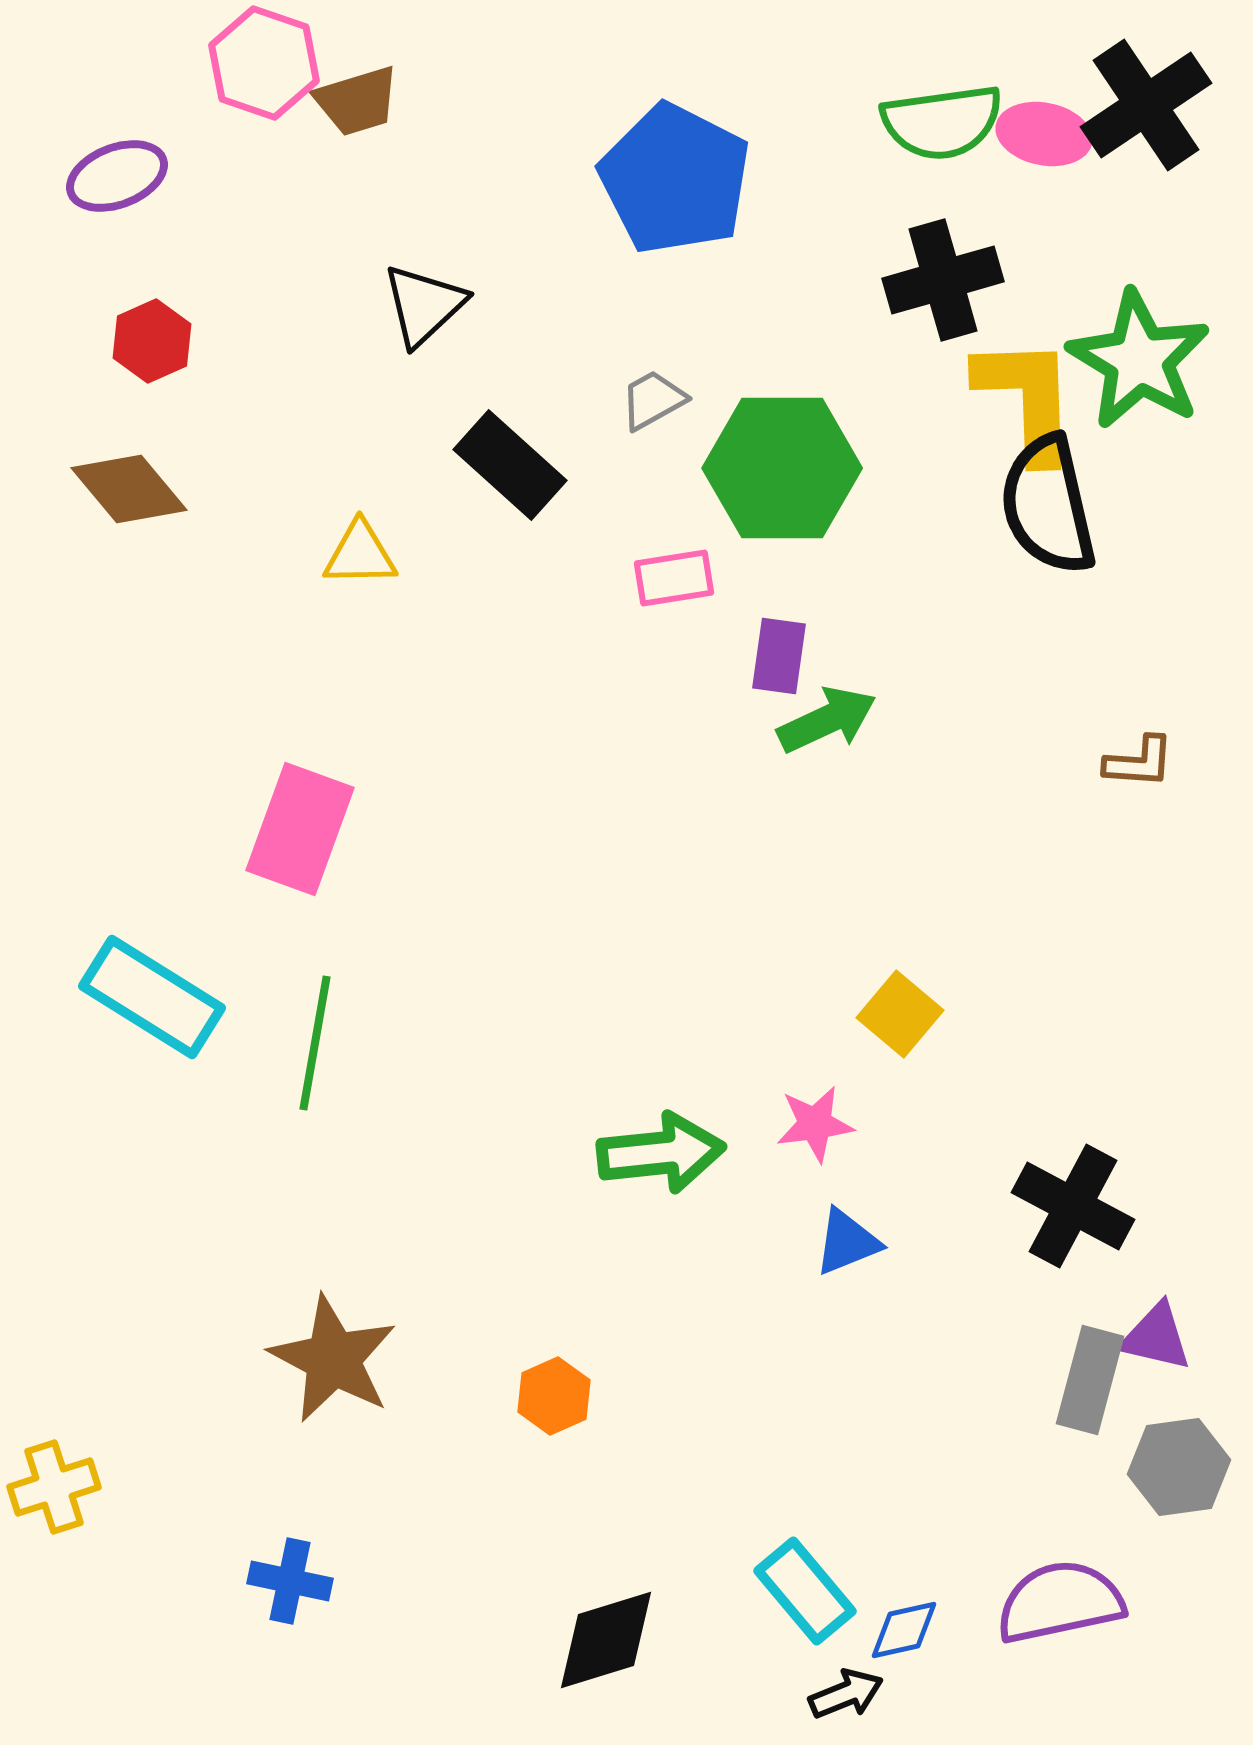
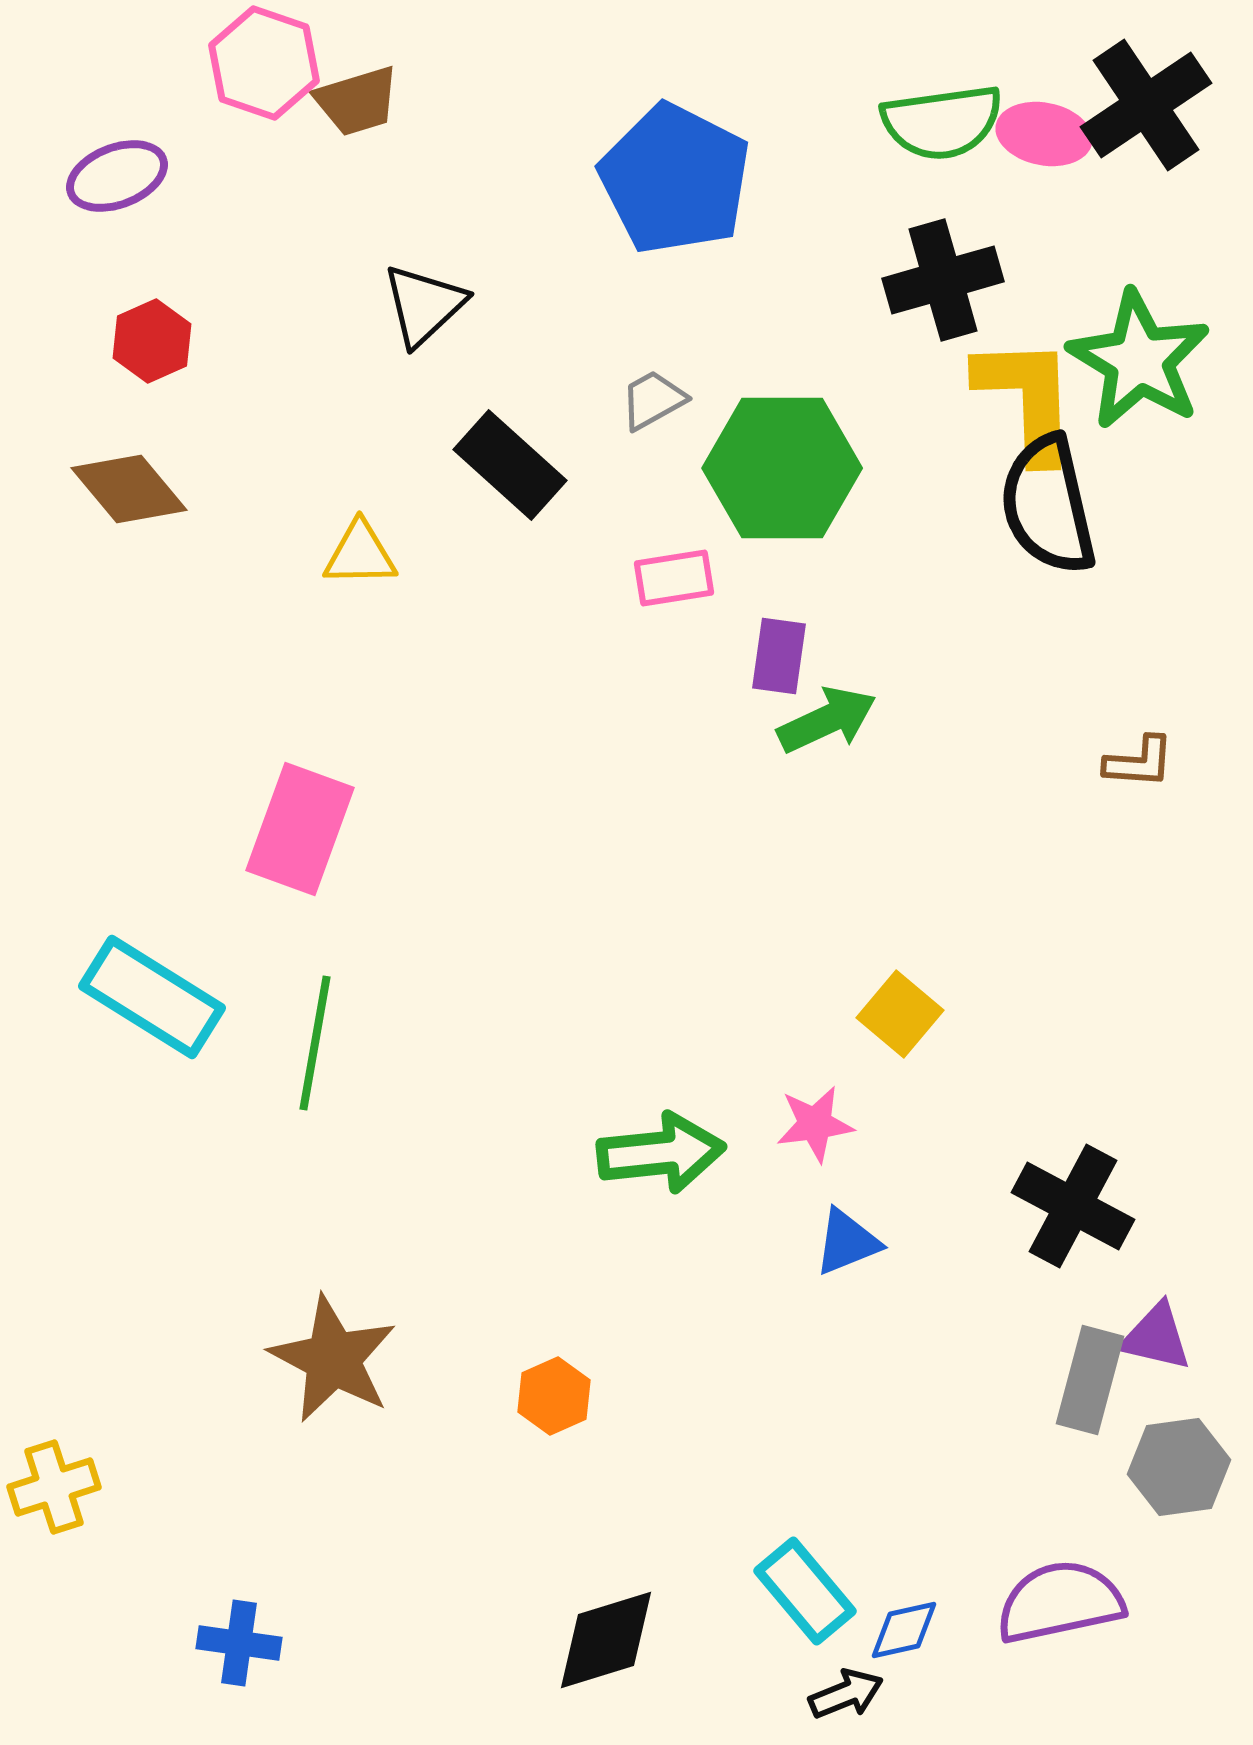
blue cross at (290, 1581): moved 51 px left, 62 px down; rotated 4 degrees counterclockwise
